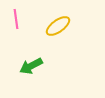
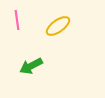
pink line: moved 1 px right, 1 px down
